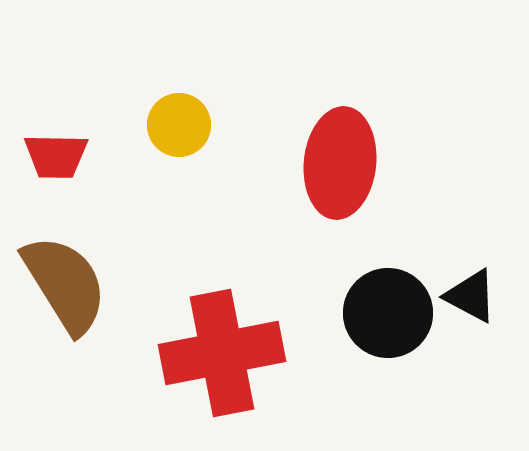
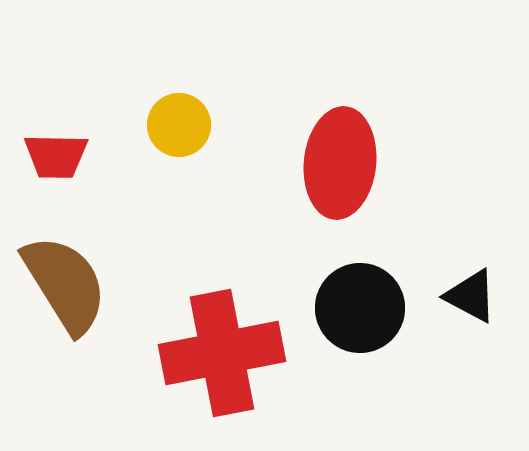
black circle: moved 28 px left, 5 px up
